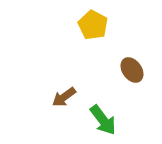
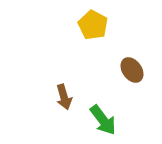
brown arrow: rotated 70 degrees counterclockwise
